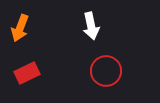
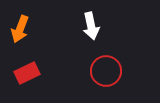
orange arrow: moved 1 px down
